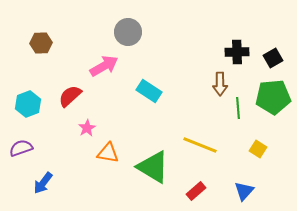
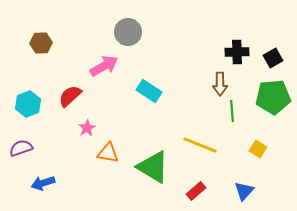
green line: moved 6 px left, 3 px down
blue arrow: rotated 35 degrees clockwise
